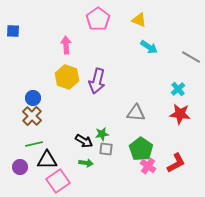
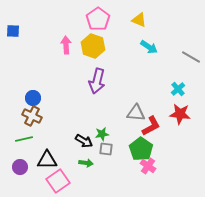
yellow hexagon: moved 26 px right, 31 px up
brown cross: rotated 18 degrees counterclockwise
green line: moved 10 px left, 5 px up
red L-shape: moved 25 px left, 37 px up
